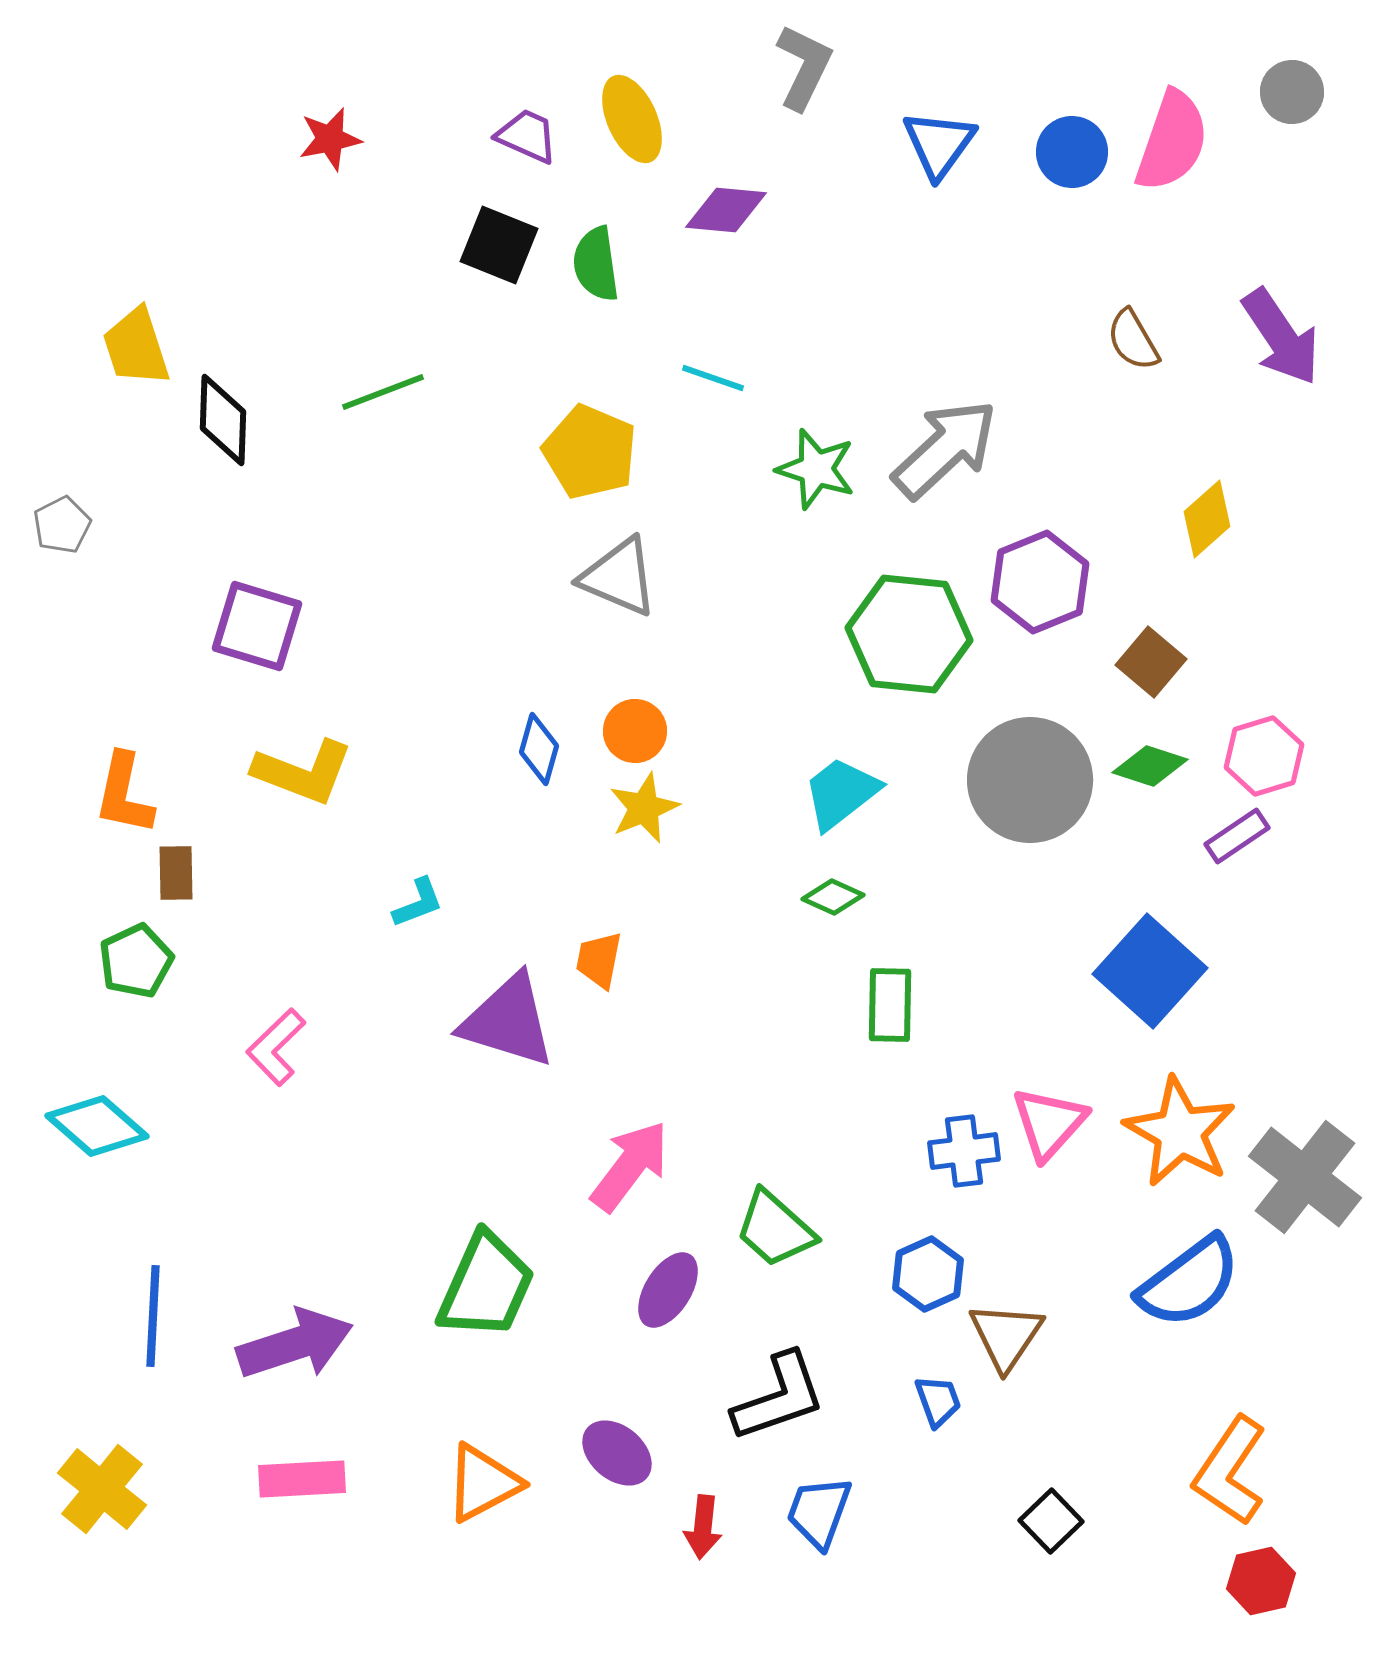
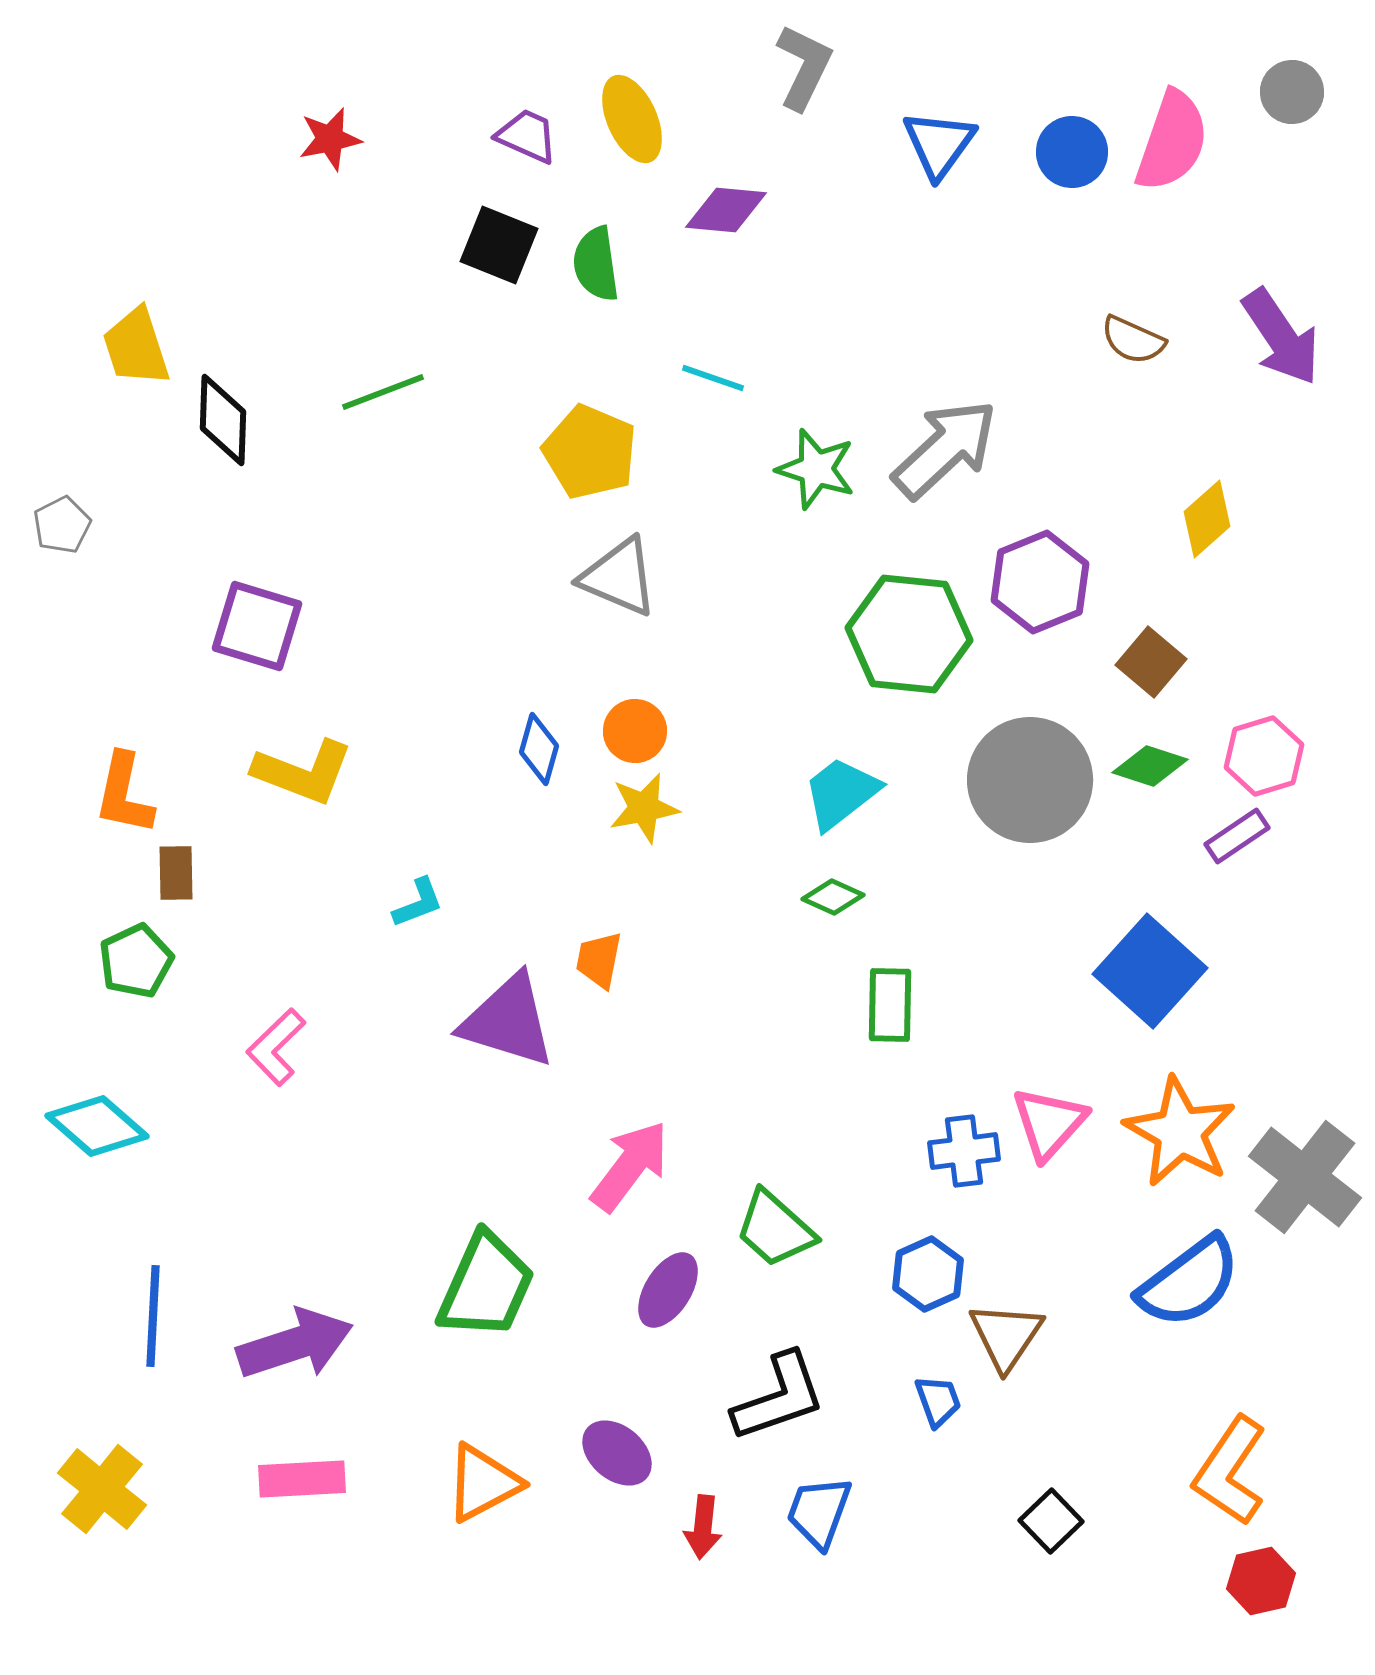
brown semicircle at (1133, 340): rotated 36 degrees counterclockwise
yellow star at (644, 808): rotated 12 degrees clockwise
